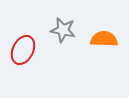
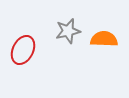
gray star: moved 5 px right, 1 px down; rotated 25 degrees counterclockwise
